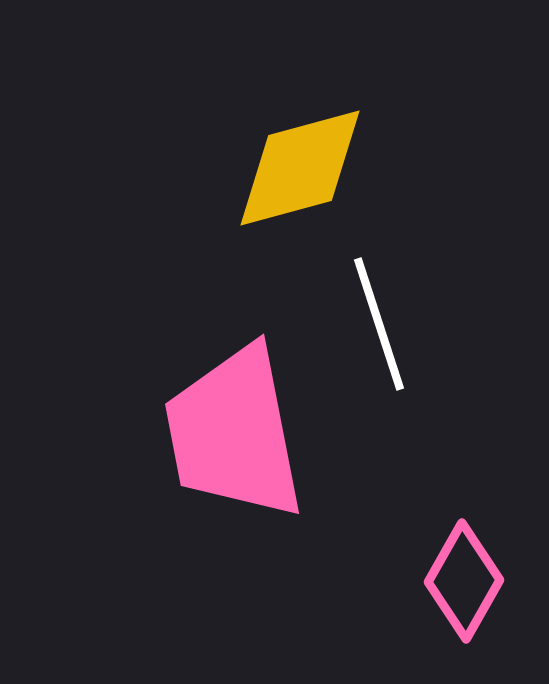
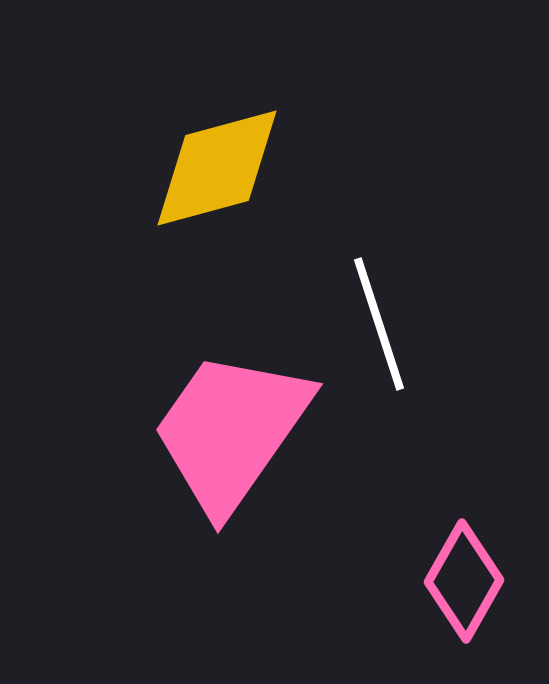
yellow diamond: moved 83 px left
pink trapezoid: moved 3 px left, 2 px up; rotated 46 degrees clockwise
